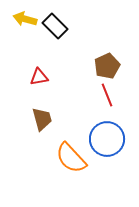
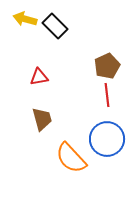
red line: rotated 15 degrees clockwise
